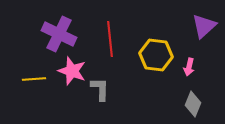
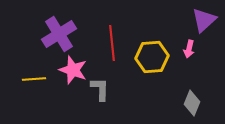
purple triangle: moved 6 px up
purple cross: rotated 32 degrees clockwise
red line: moved 2 px right, 4 px down
yellow hexagon: moved 4 px left, 2 px down; rotated 12 degrees counterclockwise
pink arrow: moved 18 px up
pink star: moved 1 px right, 1 px up
gray diamond: moved 1 px left, 1 px up
